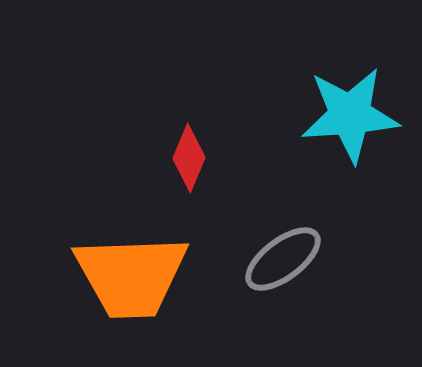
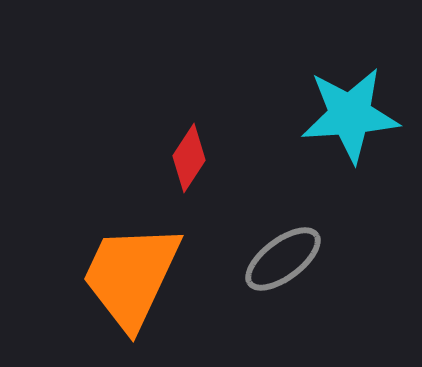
red diamond: rotated 10 degrees clockwise
orange trapezoid: rotated 117 degrees clockwise
